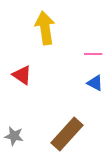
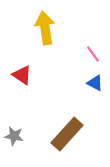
pink line: rotated 54 degrees clockwise
